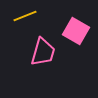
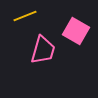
pink trapezoid: moved 2 px up
